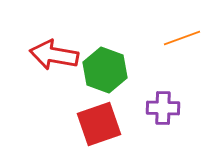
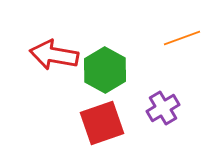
green hexagon: rotated 9 degrees clockwise
purple cross: rotated 32 degrees counterclockwise
red square: moved 3 px right, 1 px up
